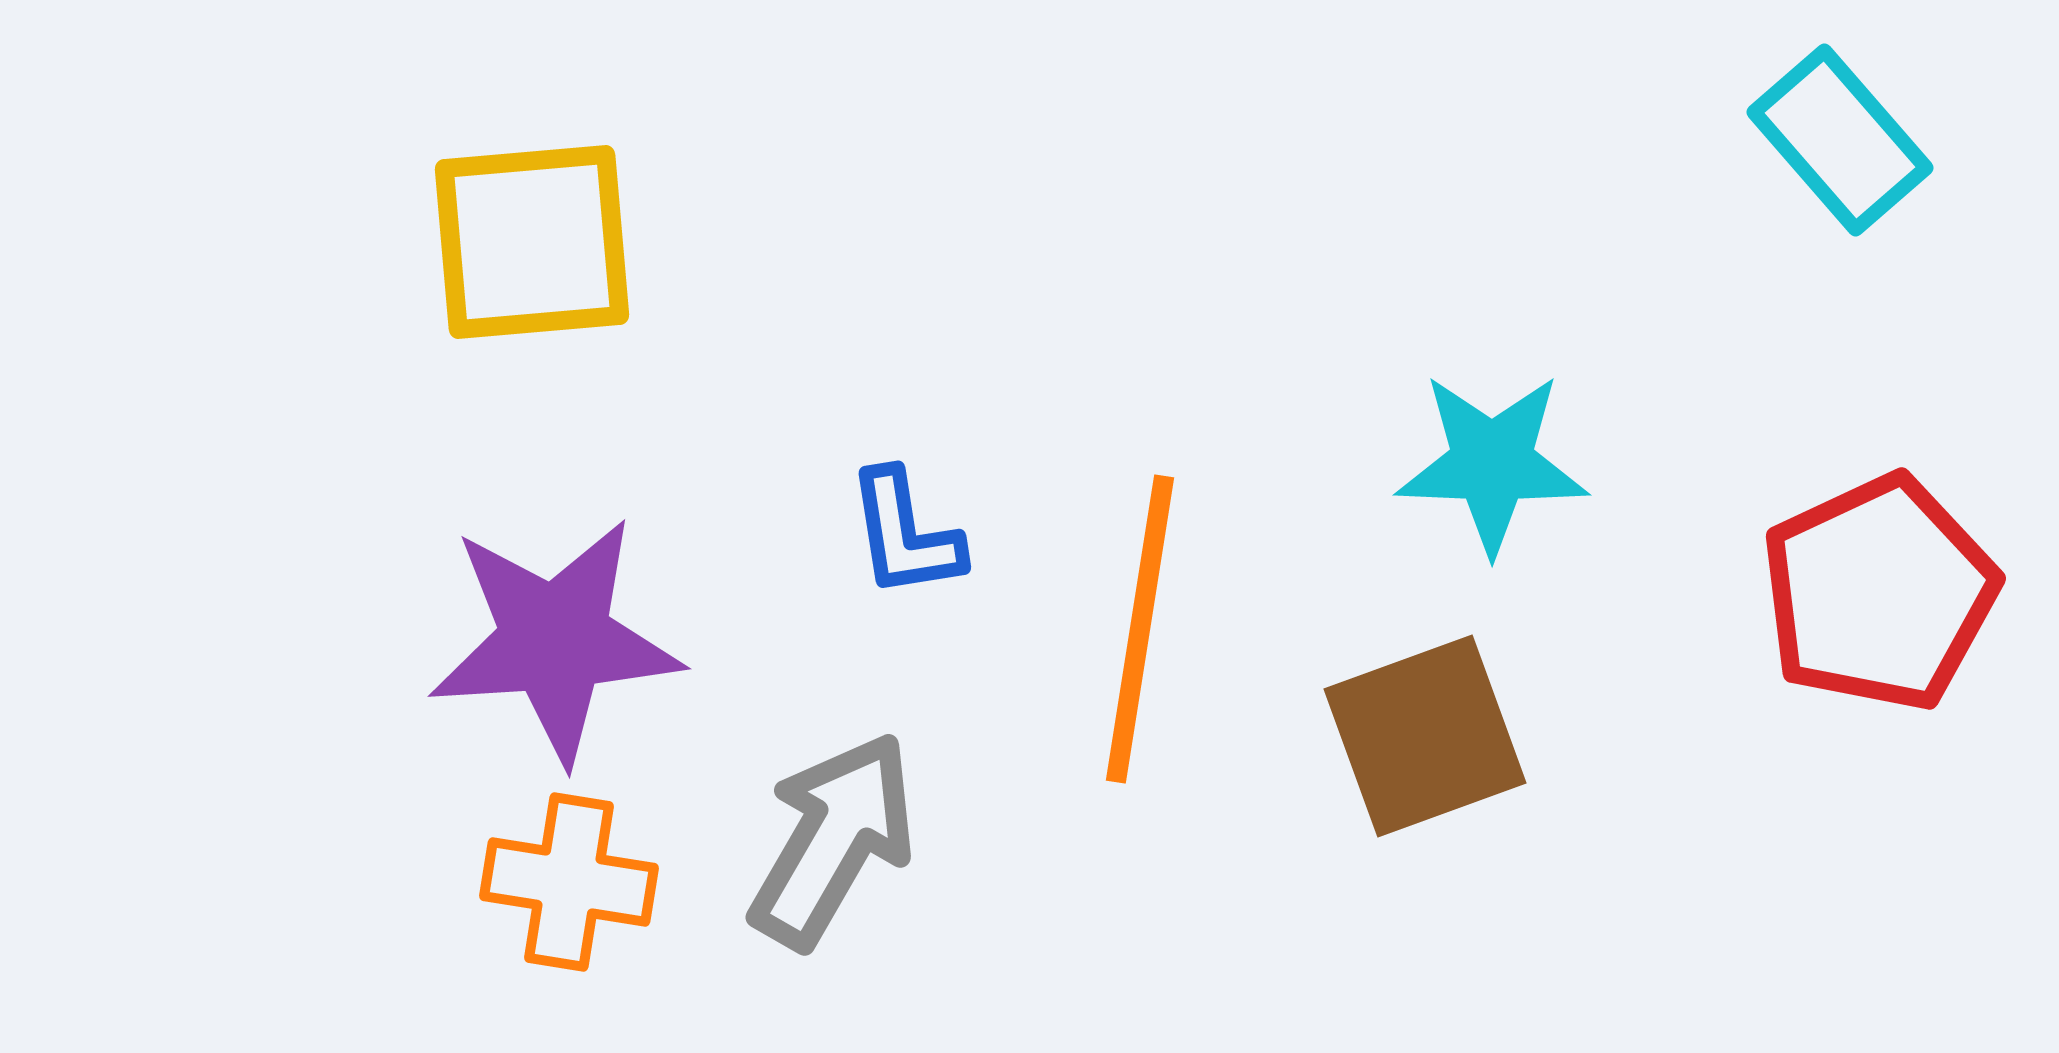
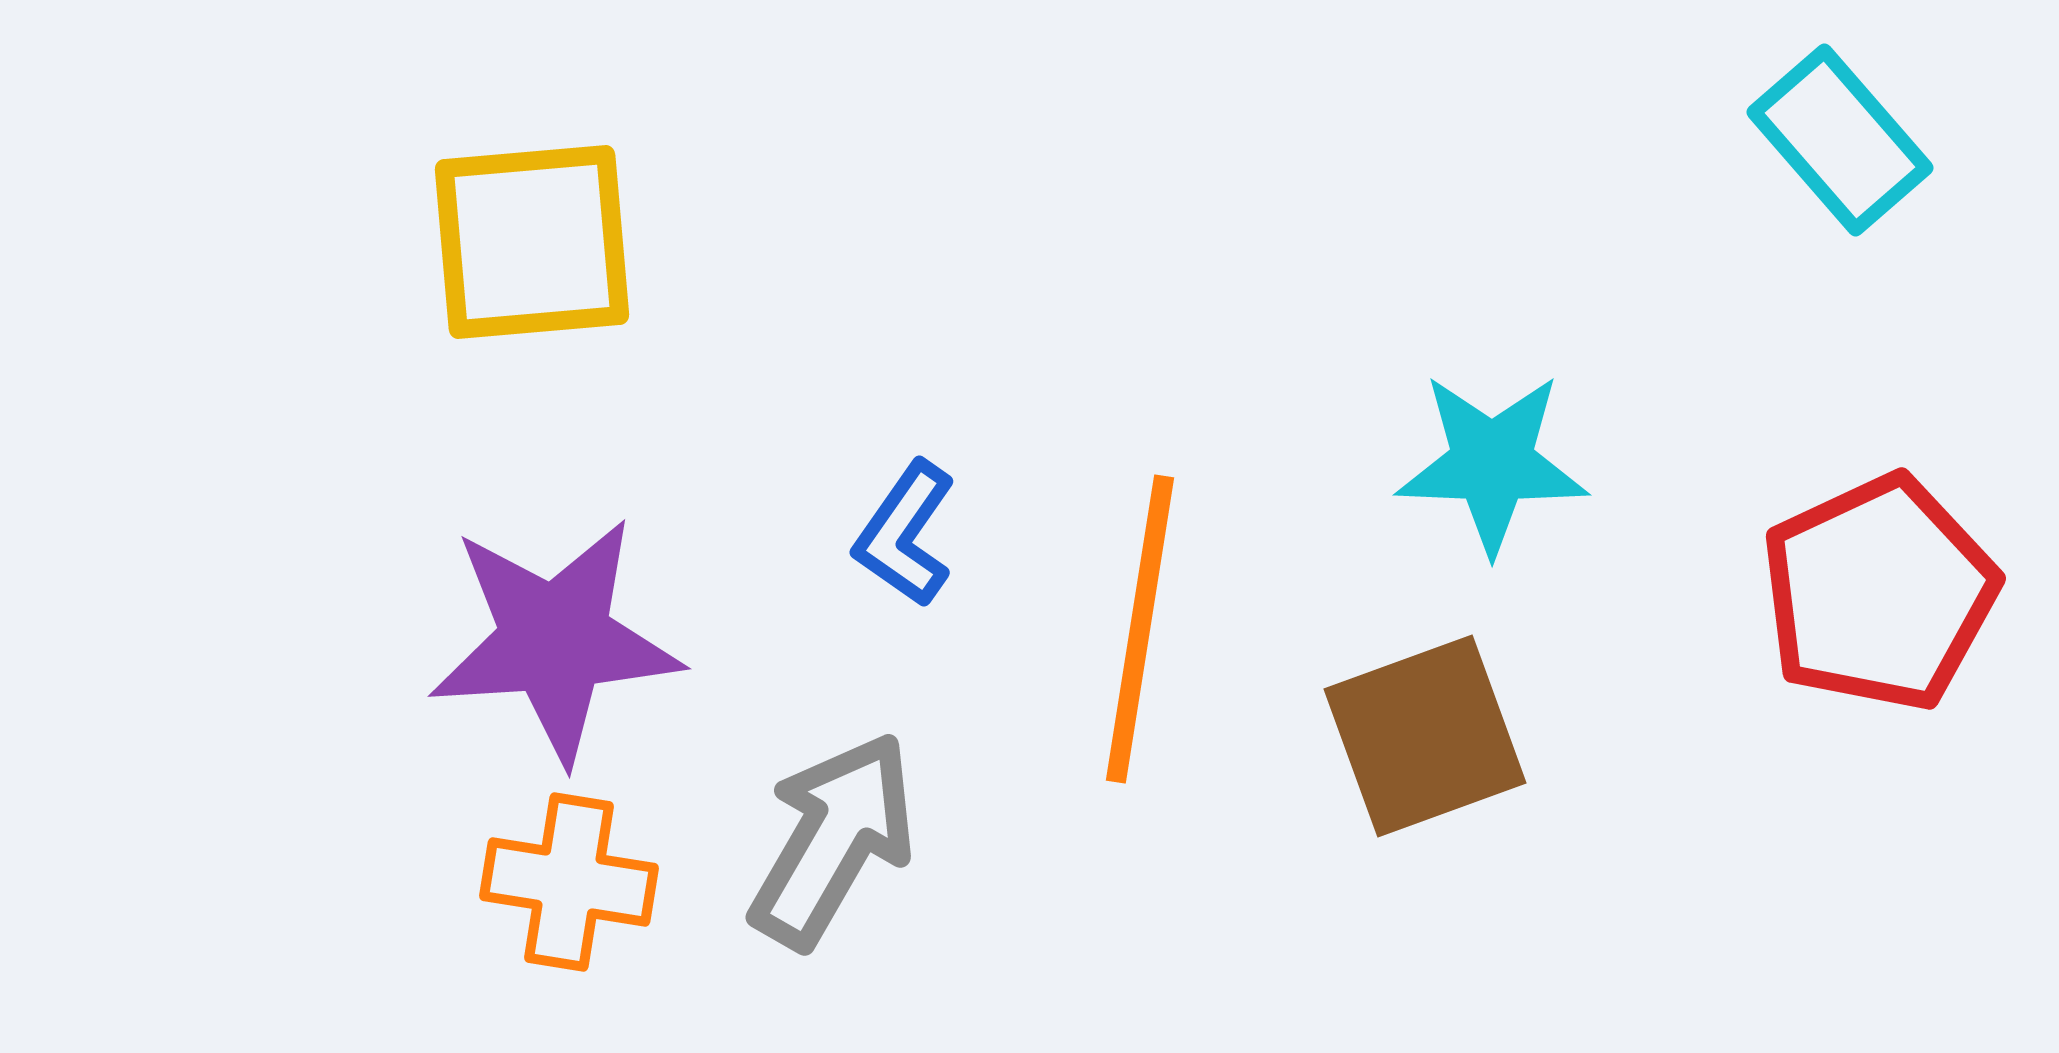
blue L-shape: rotated 44 degrees clockwise
